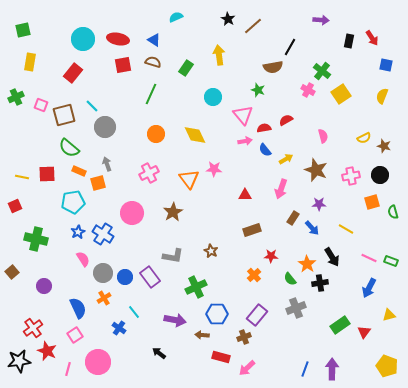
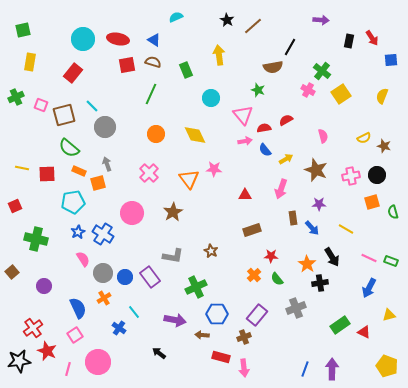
black star at (228, 19): moved 1 px left, 1 px down
red square at (123, 65): moved 4 px right
blue square at (386, 65): moved 5 px right, 5 px up; rotated 16 degrees counterclockwise
green rectangle at (186, 68): moved 2 px down; rotated 56 degrees counterclockwise
cyan circle at (213, 97): moved 2 px left, 1 px down
pink cross at (149, 173): rotated 18 degrees counterclockwise
black circle at (380, 175): moved 3 px left
yellow line at (22, 177): moved 9 px up
brown rectangle at (293, 218): rotated 40 degrees counterclockwise
green semicircle at (290, 279): moved 13 px left
red triangle at (364, 332): rotated 40 degrees counterclockwise
pink arrow at (247, 368): moved 3 px left; rotated 54 degrees counterclockwise
